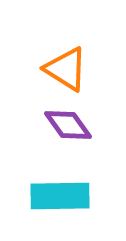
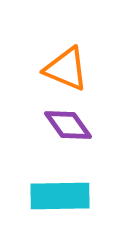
orange triangle: rotated 9 degrees counterclockwise
